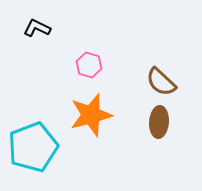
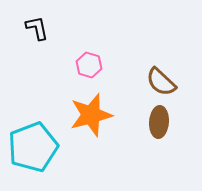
black L-shape: rotated 52 degrees clockwise
